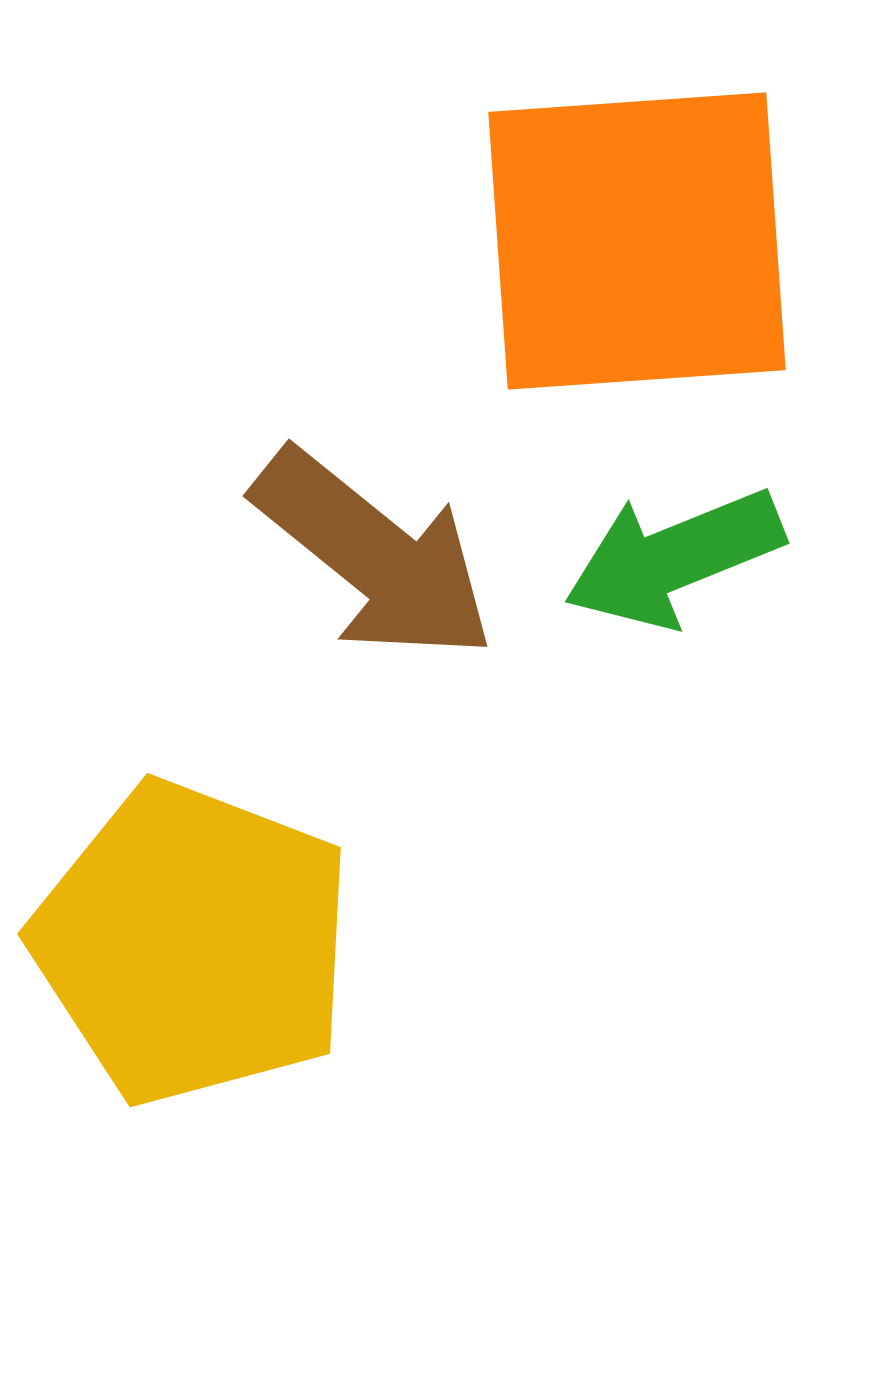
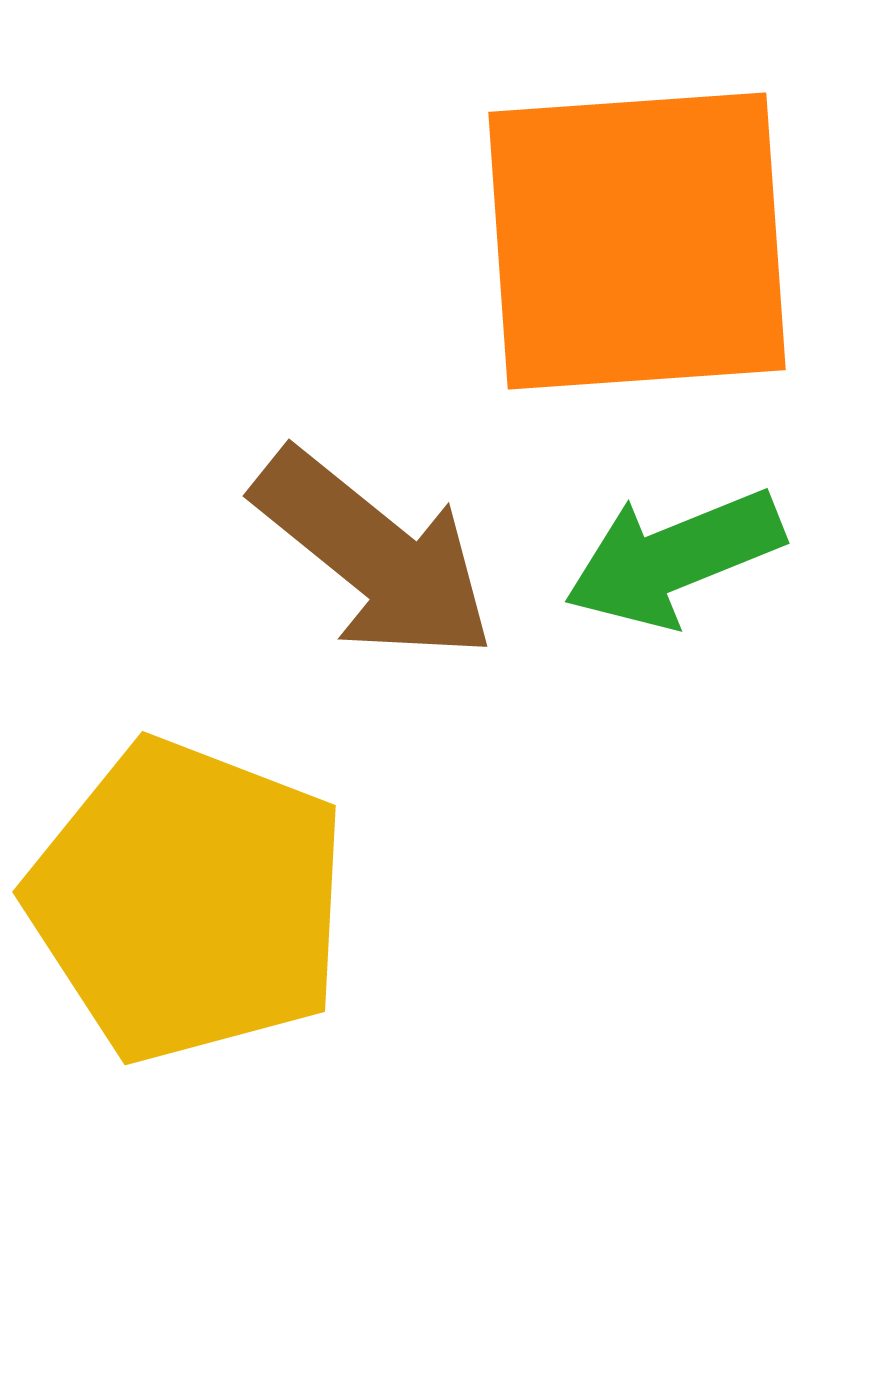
yellow pentagon: moved 5 px left, 42 px up
